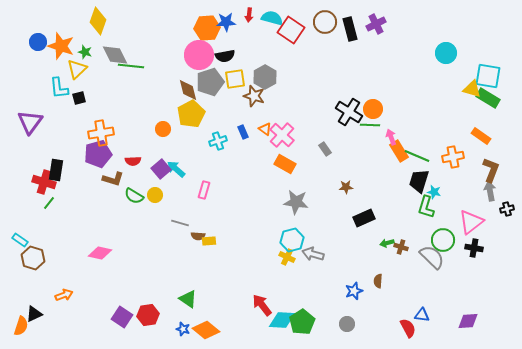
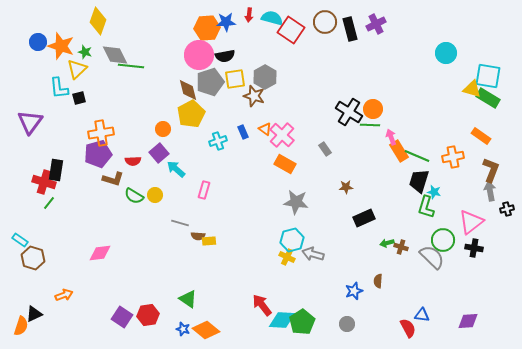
purple square at (161, 169): moved 2 px left, 16 px up
pink diamond at (100, 253): rotated 20 degrees counterclockwise
